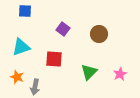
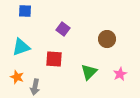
brown circle: moved 8 px right, 5 px down
